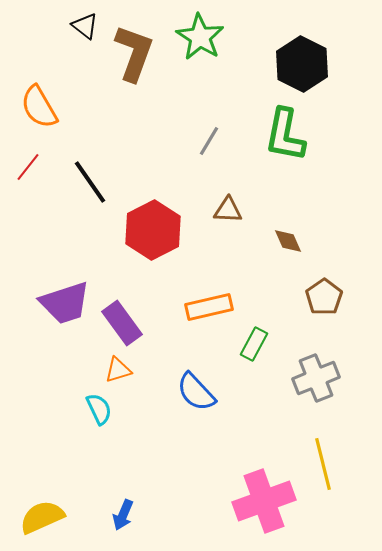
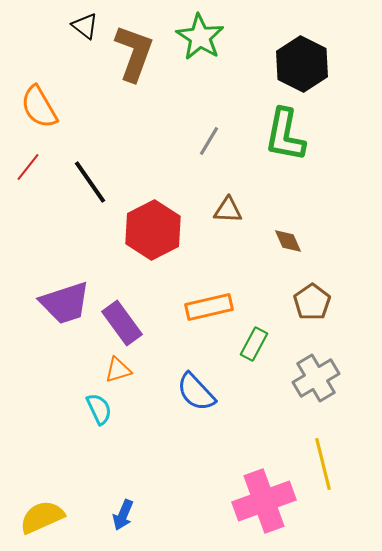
brown pentagon: moved 12 px left, 5 px down
gray cross: rotated 9 degrees counterclockwise
